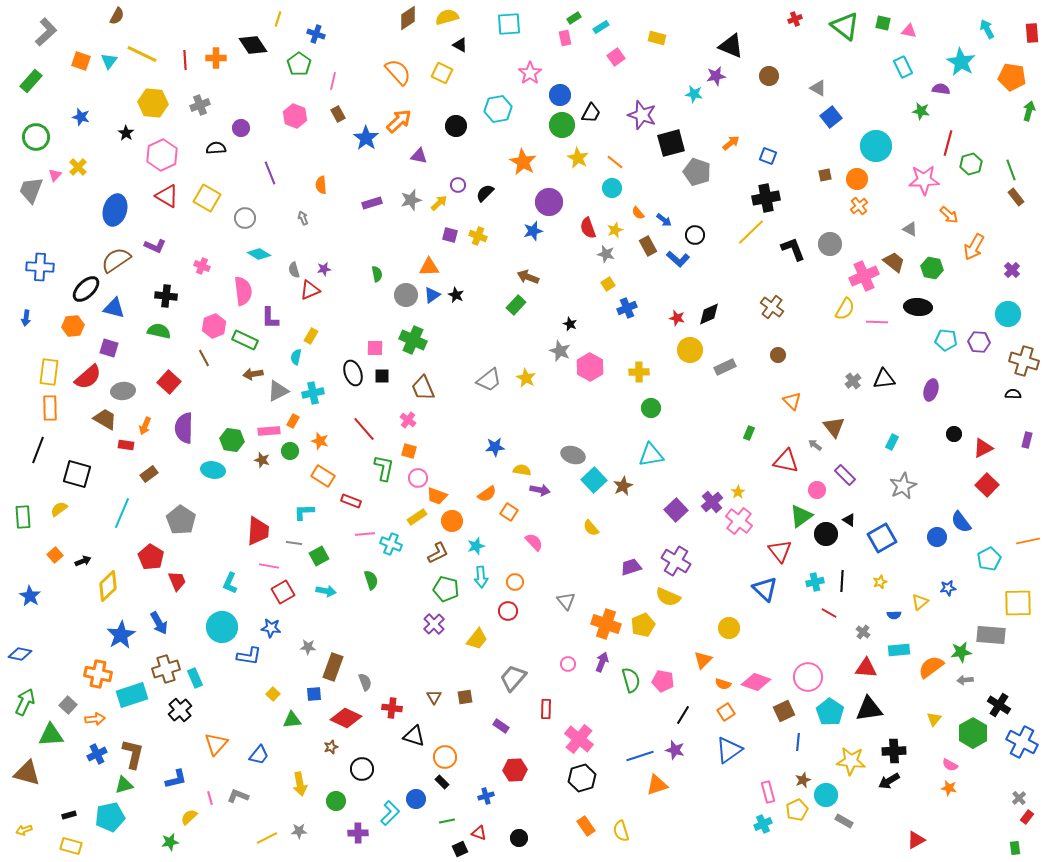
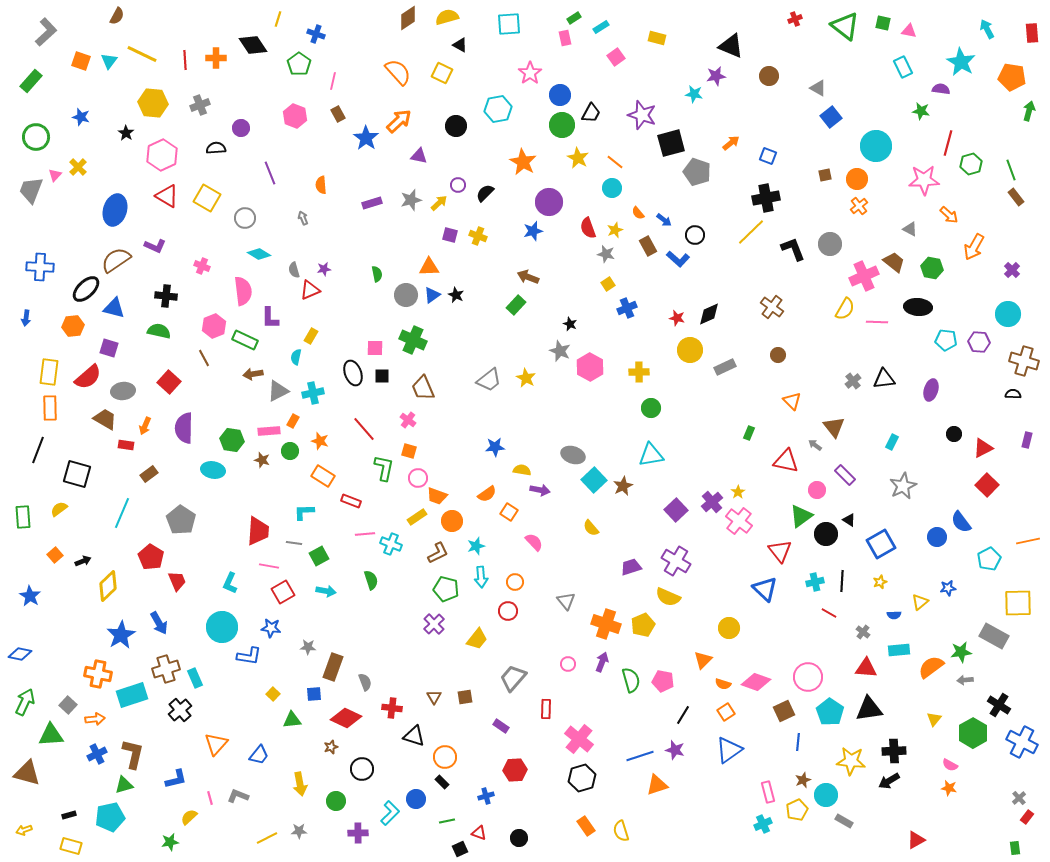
blue square at (882, 538): moved 1 px left, 6 px down
gray rectangle at (991, 635): moved 3 px right, 1 px down; rotated 24 degrees clockwise
